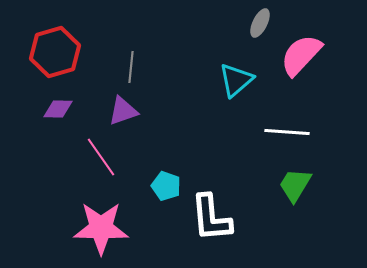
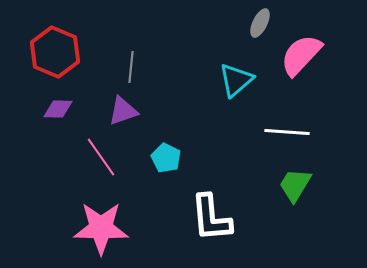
red hexagon: rotated 21 degrees counterclockwise
cyan pentagon: moved 28 px up; rotated 8 degrees clockwise
